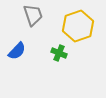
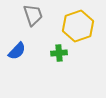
green cross: rotated 28 degrees counterclockwise
